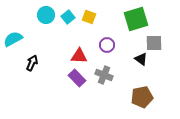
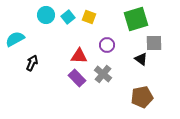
cyan semicircle: moved 2 px right
gray cross: moved 1 px left, 1 px up; rotated 18 degrees clockwise
